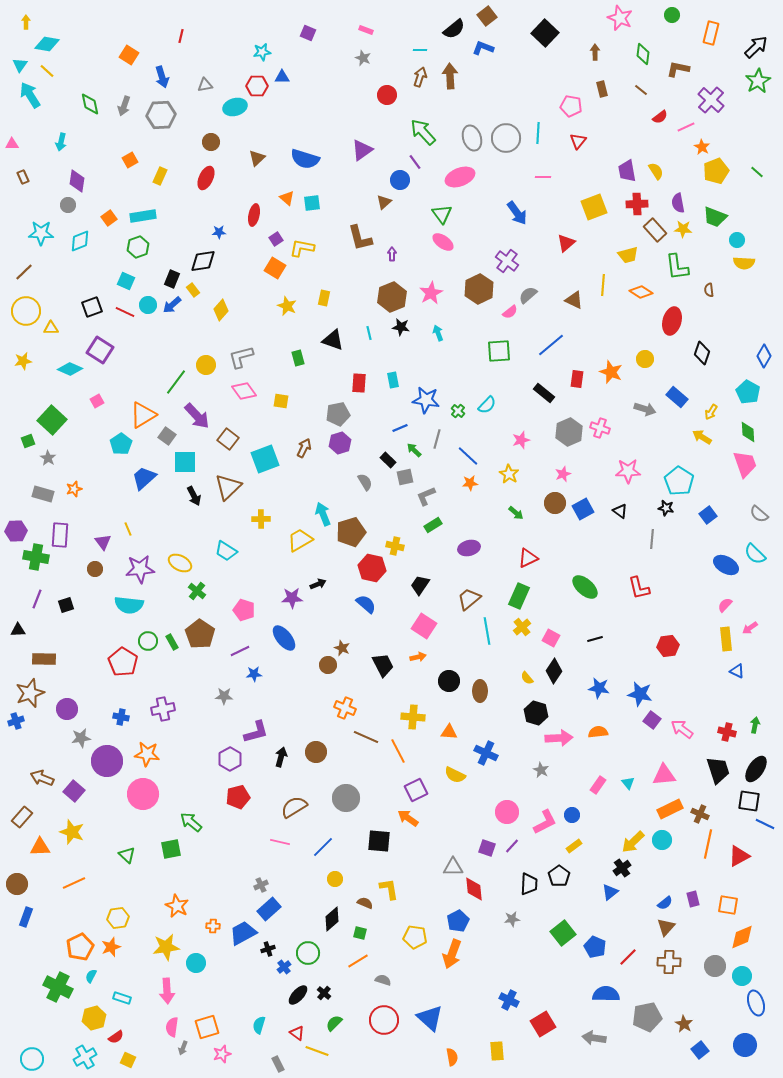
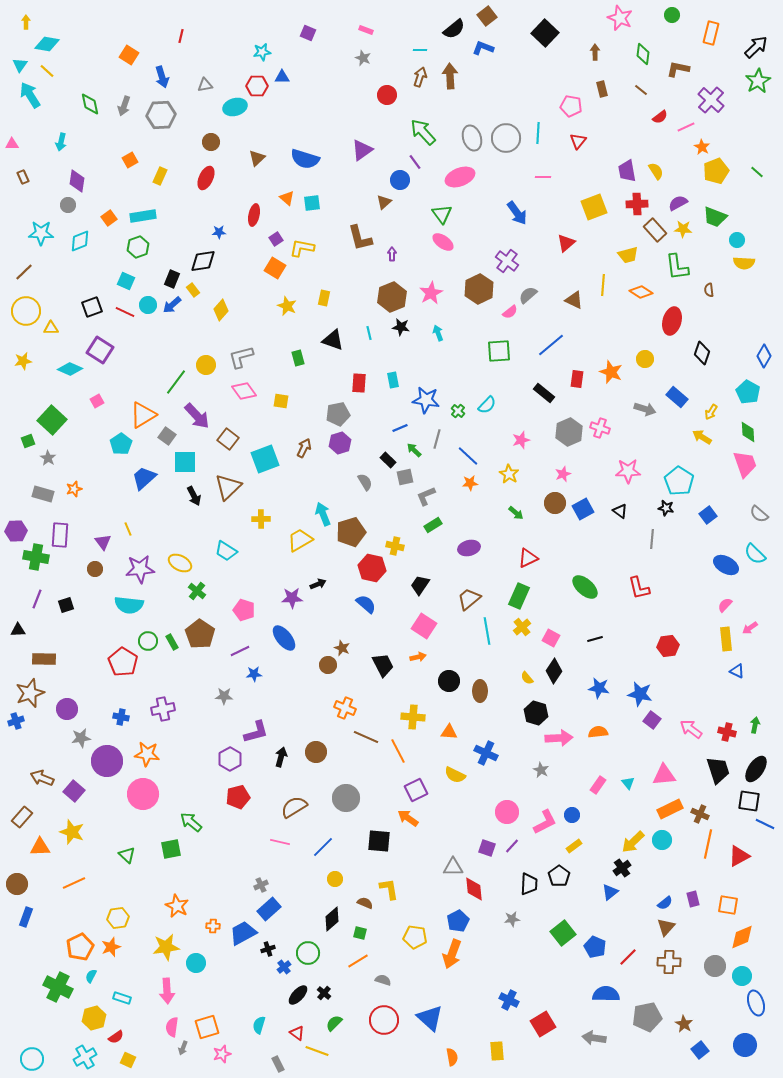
purple semicircle at (678, 203): rotated 72 degrees clockwise
pink arrow at (682, 729): moved 9 px right
